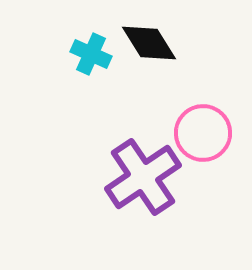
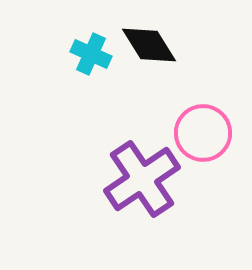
black diamond: moved 2 px down
purple cross: moved 1 px left, 2 px down
